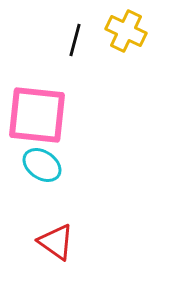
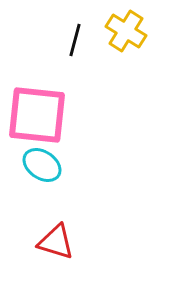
yellow cross: rotated 6 degrees clockwise
red triangle: rotated 18 degrees counterclockwise
